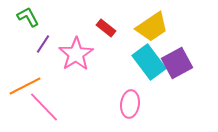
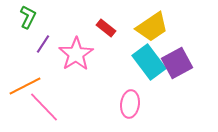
green L-shape: rotated 55 degrees clockwise
